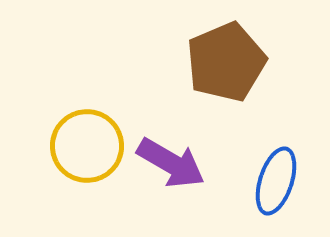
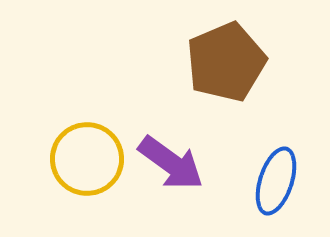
yellow circle: moved 13 px down
purple arrow: rotated 6 degrees clockwise
